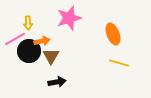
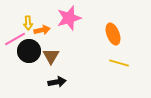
orange arrow: moved 11 px up
